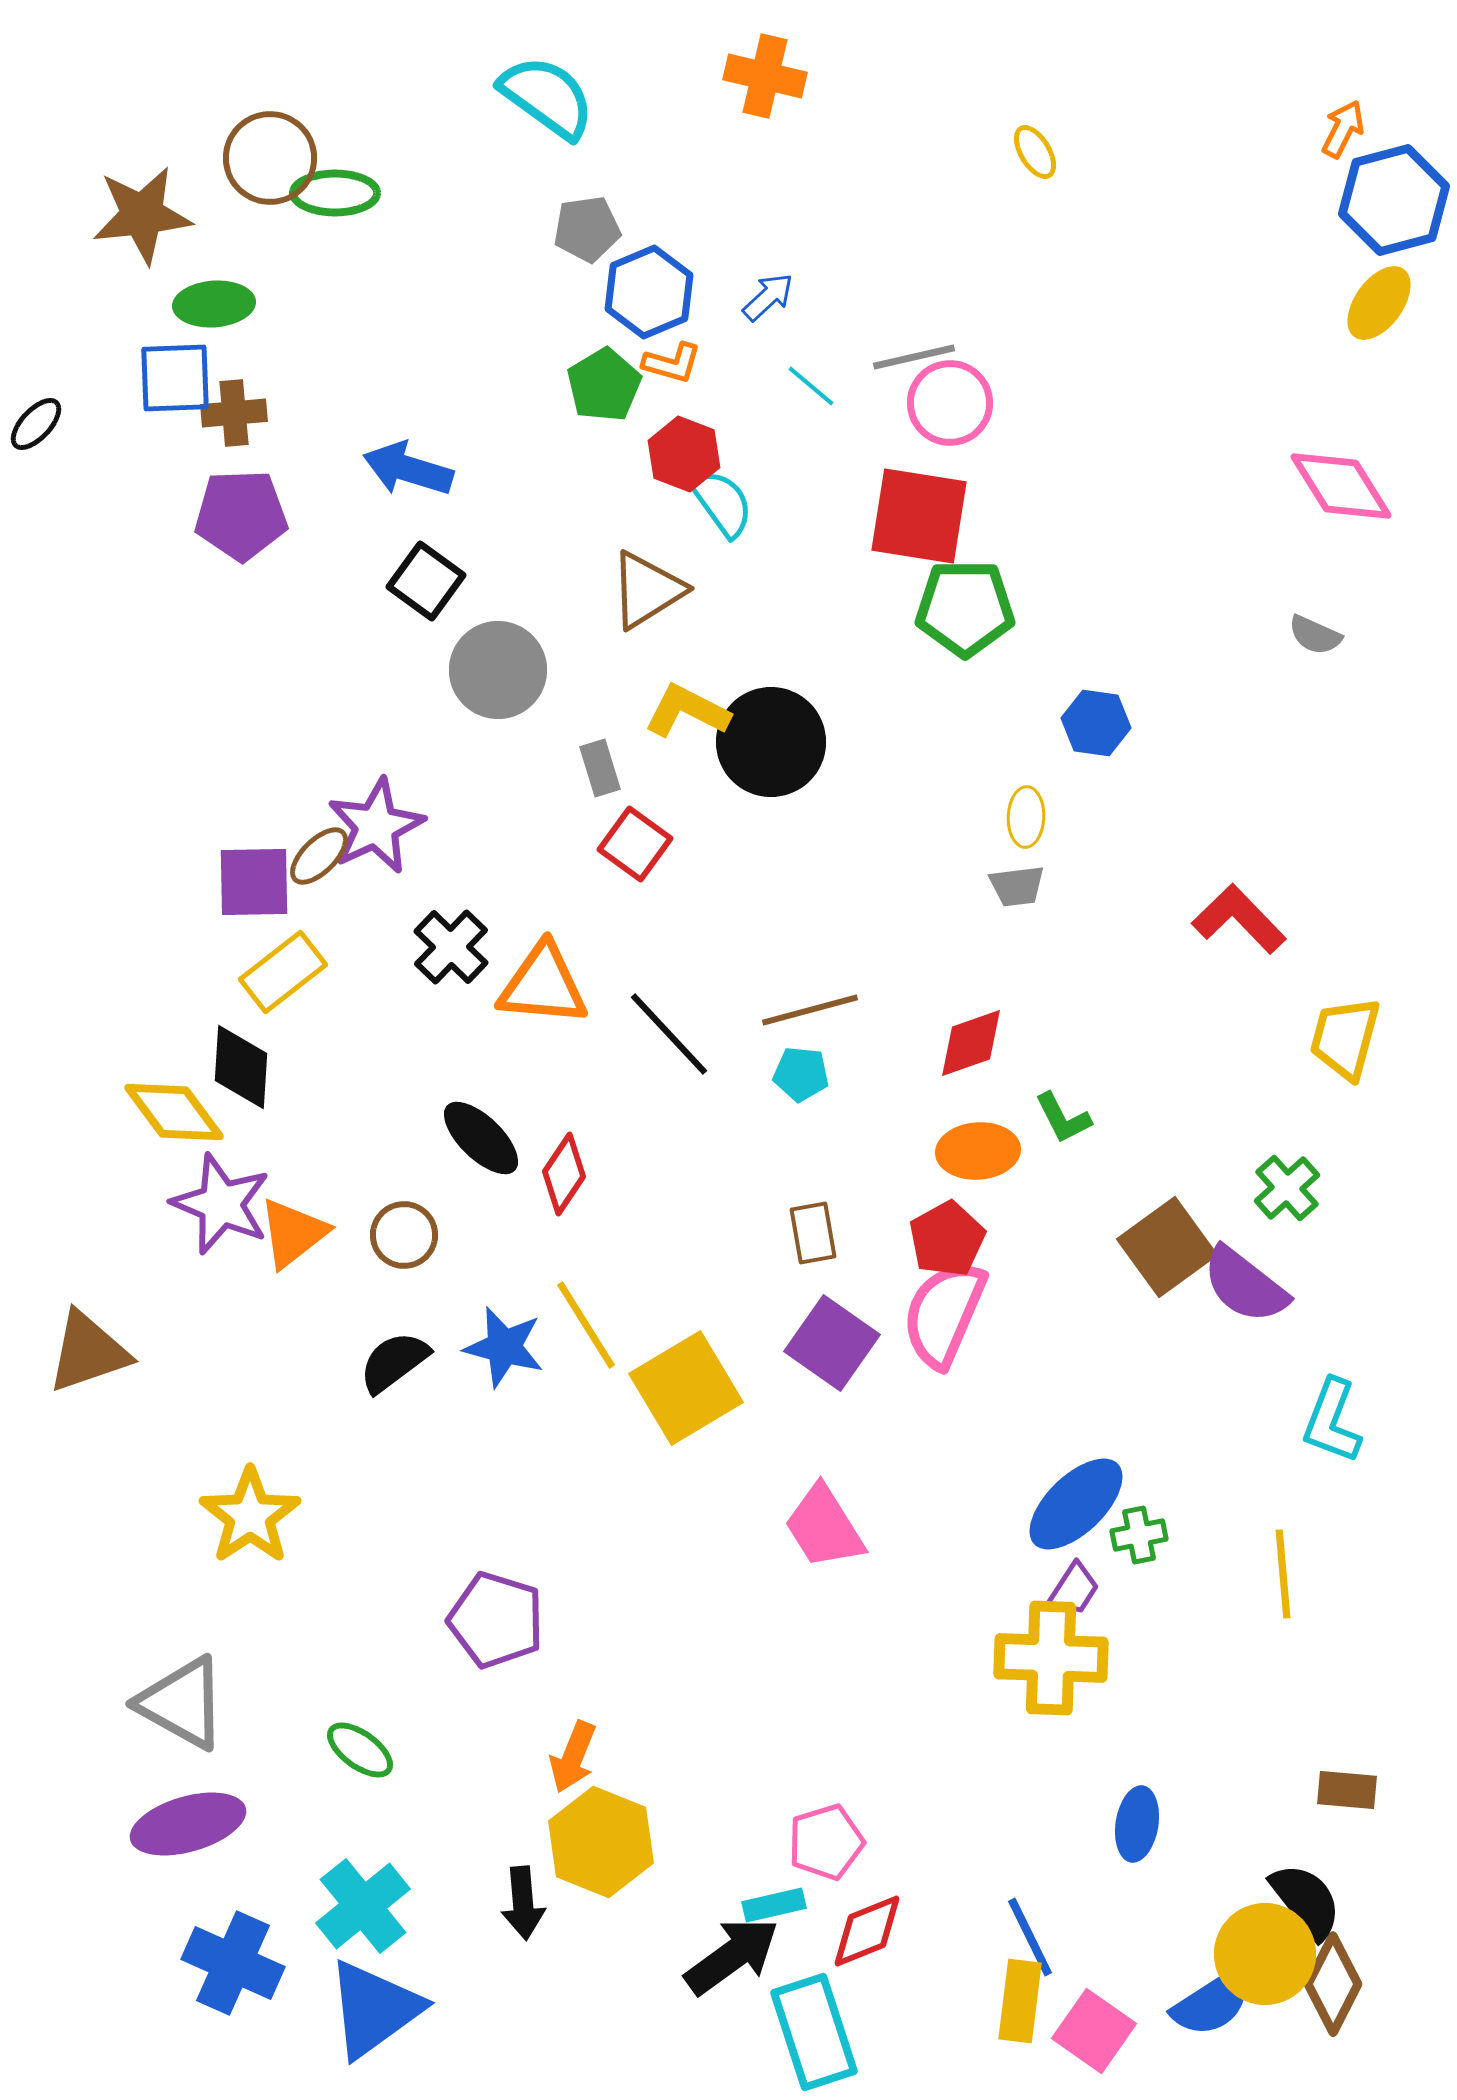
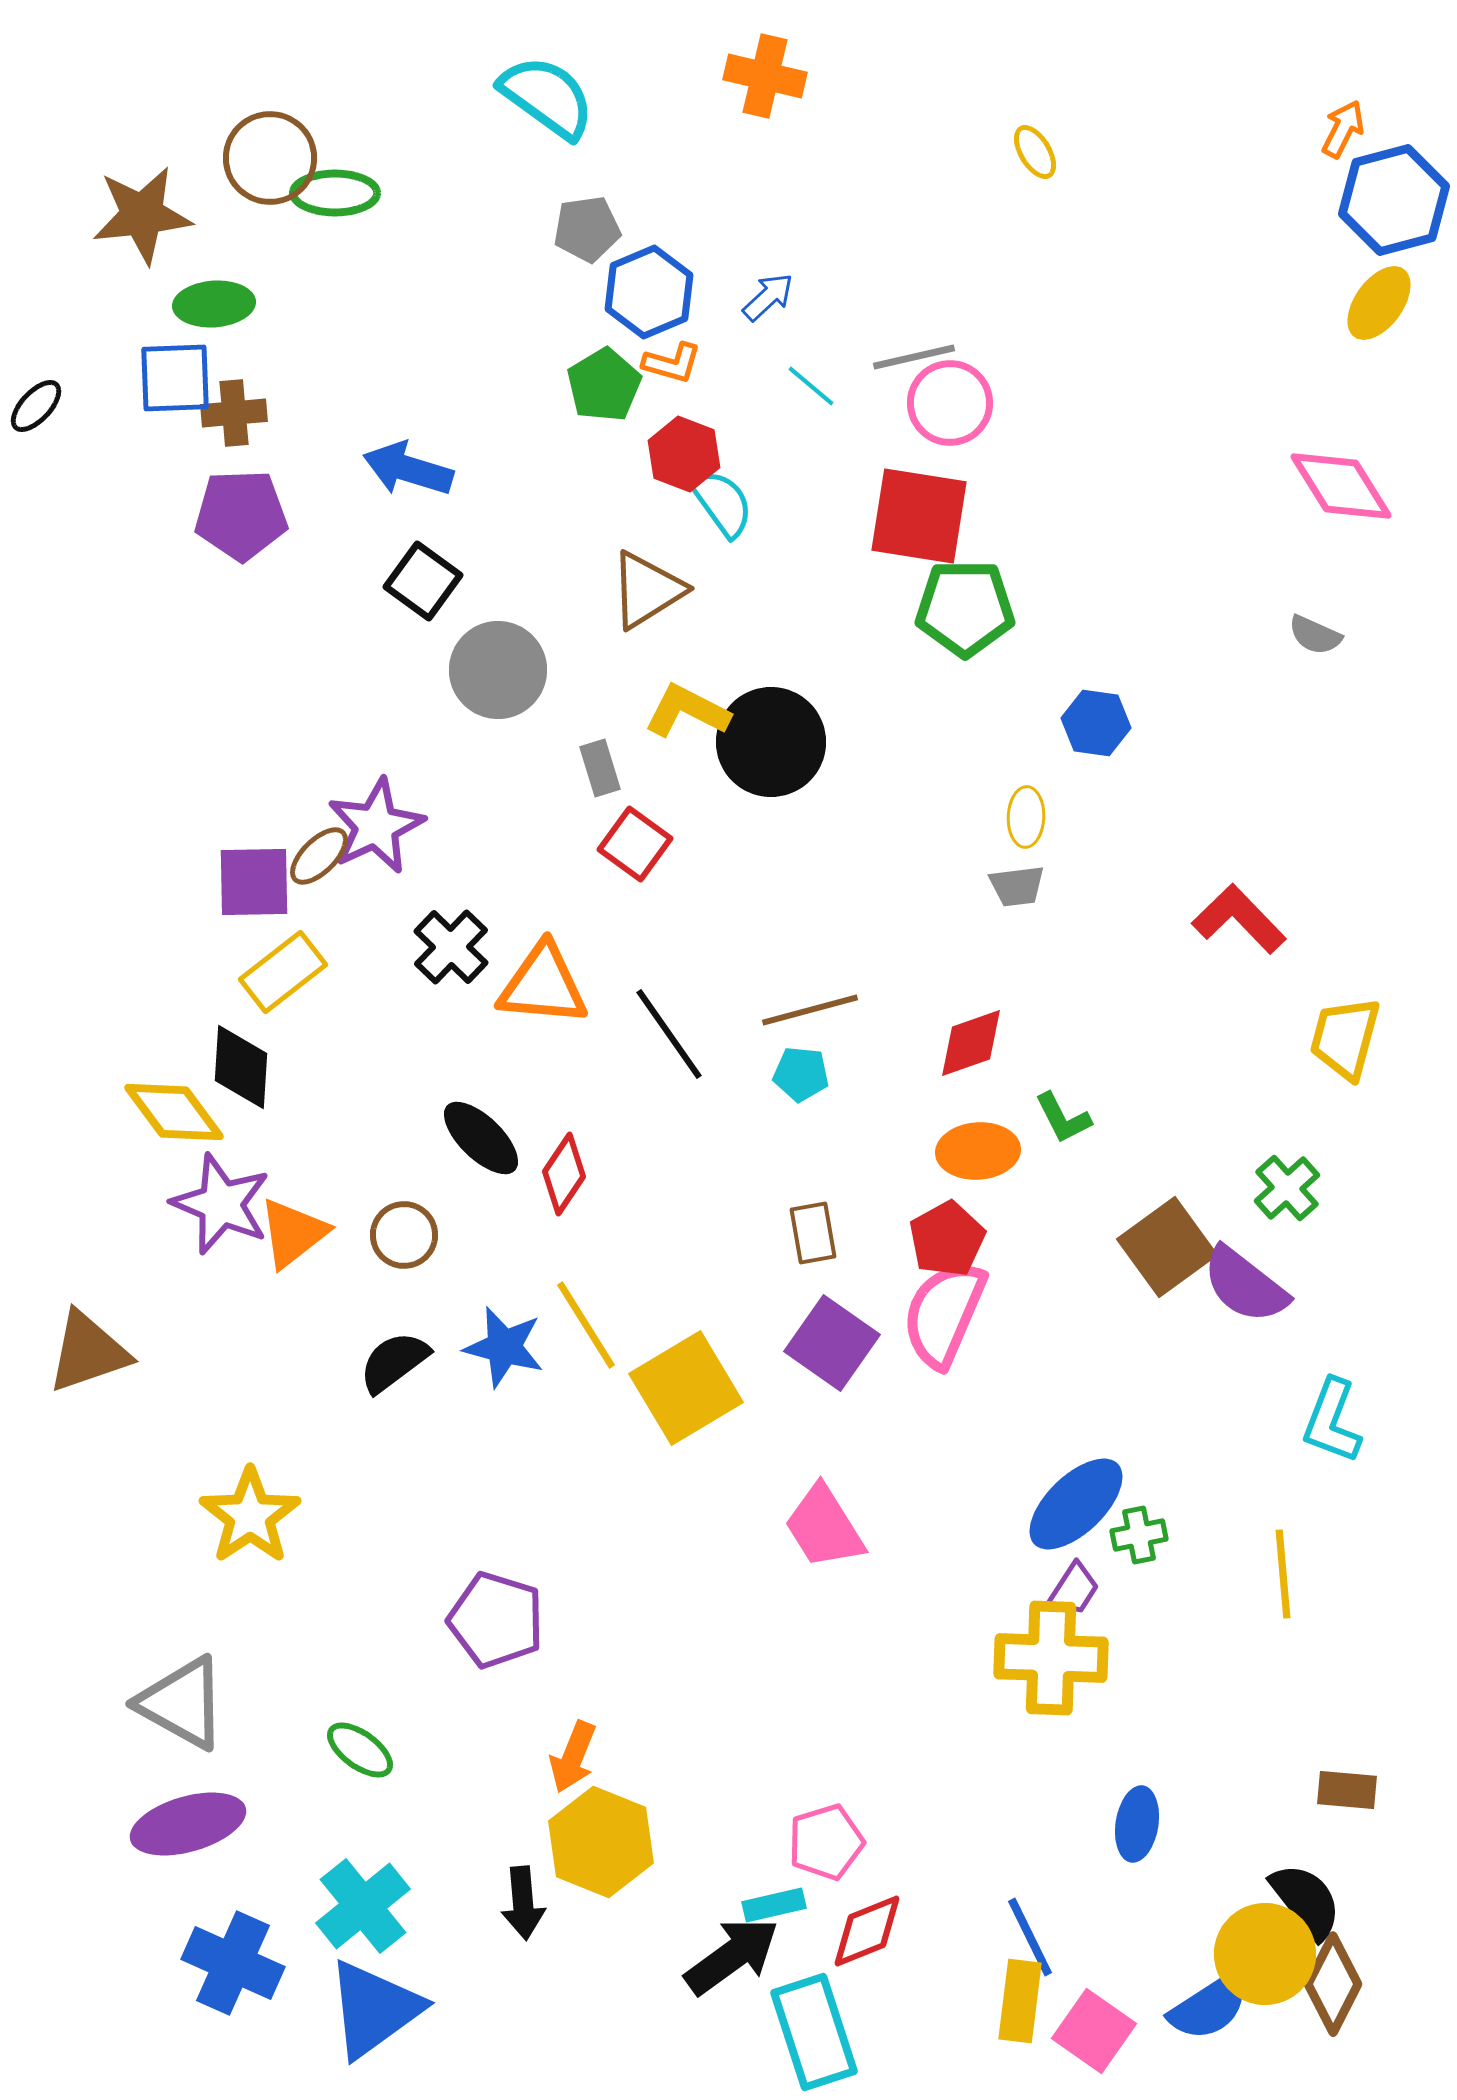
black ellipse at (36, 424): moved 18 px up
black square at (426, 581): moved 3 px left
black line at (669, 1034): rotated 8 degrees clockwise
blue semicircle at (1212, 2003): moved 3 px left, 4 px down
